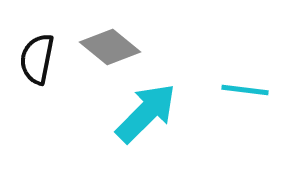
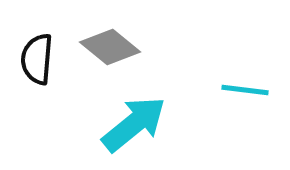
black semicircle: rotated 6 degrees counterclockwise
cyan arrow: moved 12 px left, 11 px down; rotated 6 degrees clockwise
